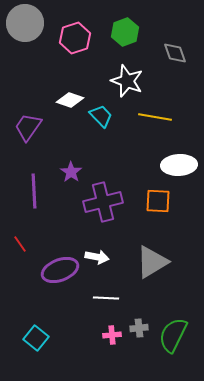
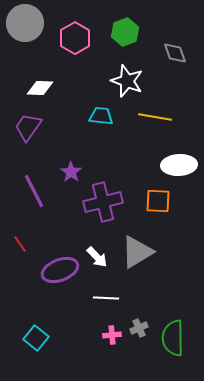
pink hexagon: rotated 12 degrees counterclockwise
white diamond: moved 30 px left, 12 px up; rotated 16 degrees counterclockwise
cyan trapezoid: rotated 40 degrees counterclockwise
purple line: rotated 24 degrees counterclockwise
white arrow: rotated 35 degrees clockwise
gray triangle: moved 15 px left, 10 px up
gray cross: rotated 18 degrees counterclockwise
green semicircle: moved 3 px down; rotated 27 degrees counterclockwise
